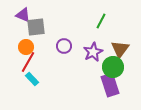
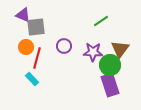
green line: rotated 28 degrees clockwise
purple star: rotated 30 degrees clockwise
red line: moved 9 px right, 4 px up; rotated 15 degrees counterclockwise
green circle: moved 3 px left, 2 px up
